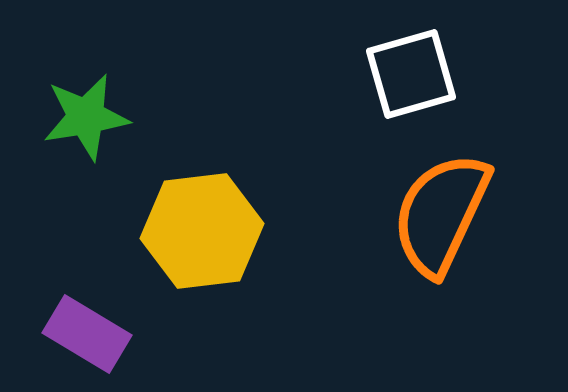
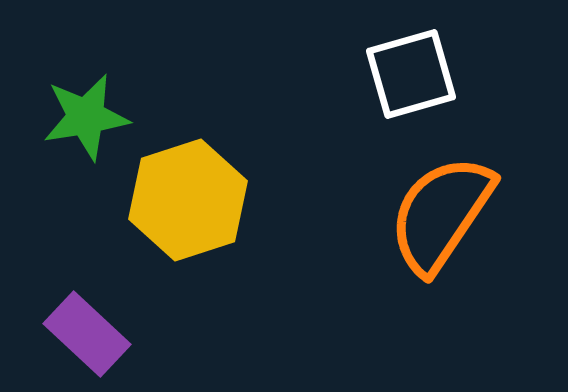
orange semicircle: rotated 9 degrees clockwise
yellow hexagon: moved 14 px left, 31 px up; rotated 11 degrees counterclockwise
purple rectangle: rotated 12 degrees clockwise
